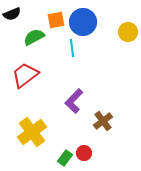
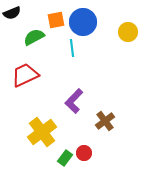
black semicircle: moved 1 px up
red trapezoid: rotated 12 degrees clockwise
brown cross: moved 2 px right
yellow cross: moved 10 px right
